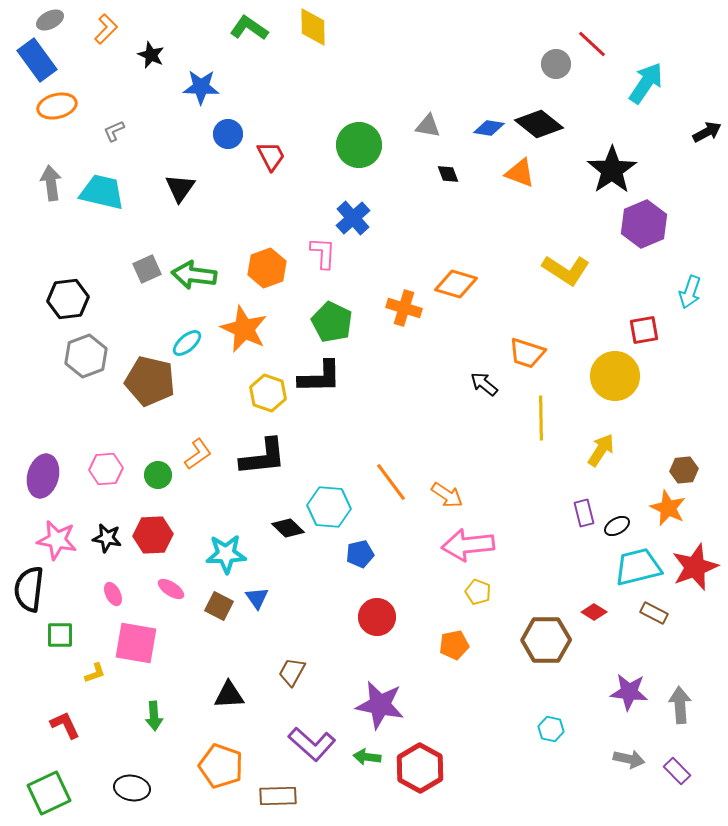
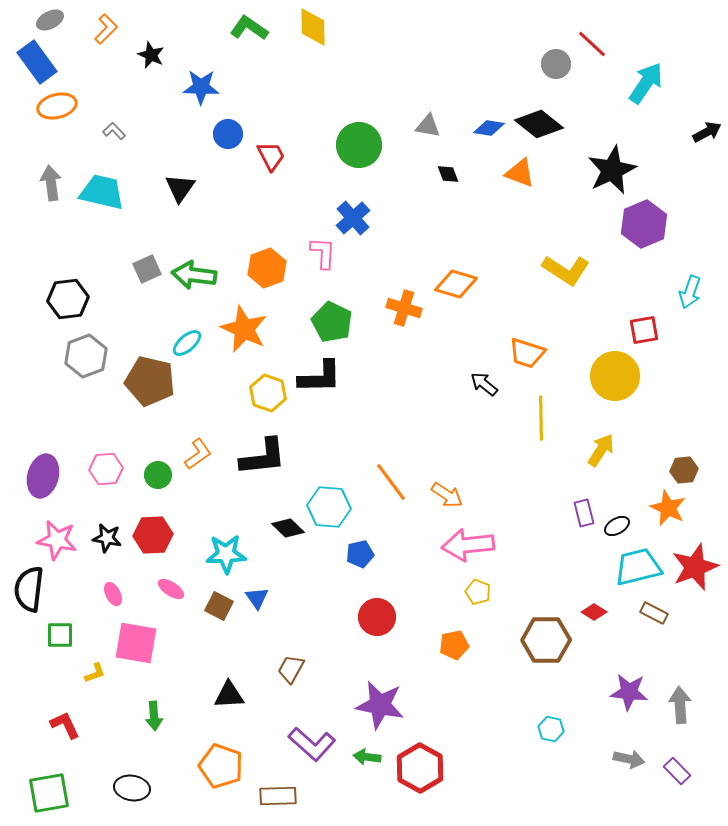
blue rectangle at (37, 60): moved 2 px down
gray L-shape at (114, 131): rotated 70 degrees clockwise
black star at (612, 170): rotated 9 degrees clockwise
brown trapezoid at (292, 672): moved 1 px left, 3 px up
green square at (49, 793): rotated 15 degrees clockwise
